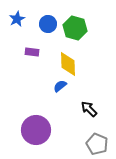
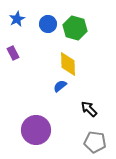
purple rectangle: moved 19 px left, 1 px down; rotated 56 degrees clockwise
gray pentagon: moved 2 px left, 2 px up; rotated 15 degrees counterclockwise
